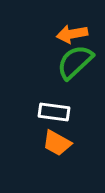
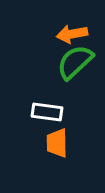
white rectangle: moved 7 px left
orange trapezoid: rotated 60 degrees clockwise
